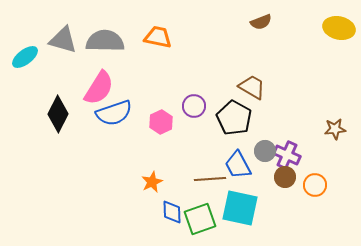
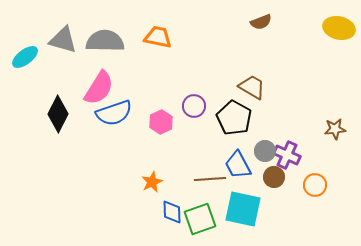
brown circle: moved 11 px left
cyan square: moved 3 px right, 1 px down
